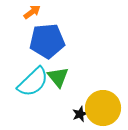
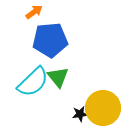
orange arrow: moved 2 px right
blue pentagon: moved 3 px right, 1 px up
black star: rotated 14 degrees clockwise
